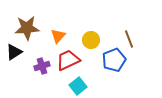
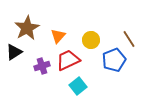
brown star: rotated 25 degrees counterclockwise
brown line: rotated 12 degrees counterclockwise
